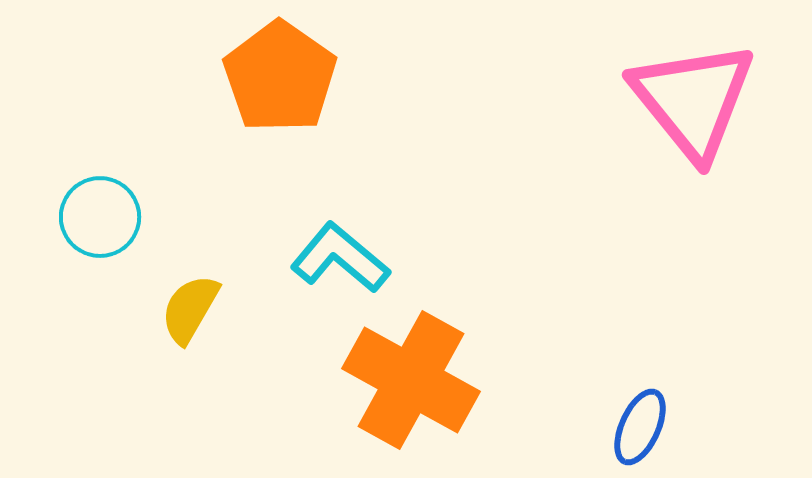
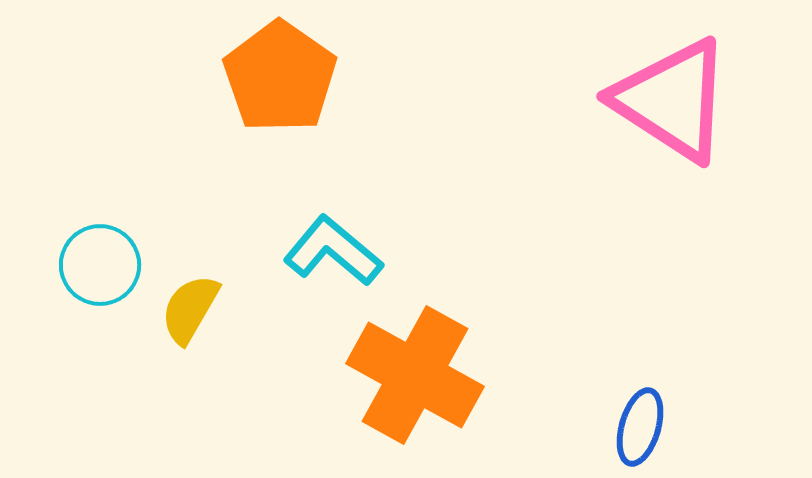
pink triangle: moved 21 px left; rotated 18 degrees counterclockwise
cyan circle: moved 48 px down
cyan L-shape: moved 7 px left, 7 px up
orange cross: moved 4 px right, 5 px up
blue ellipse: rotated 8 degrees counterclockwise
